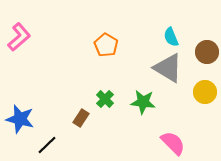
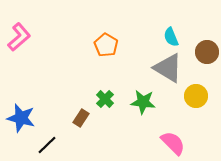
yellow circle: moved 9 px left, 4 px down
blue star: moved 1 px right, 1 px up
